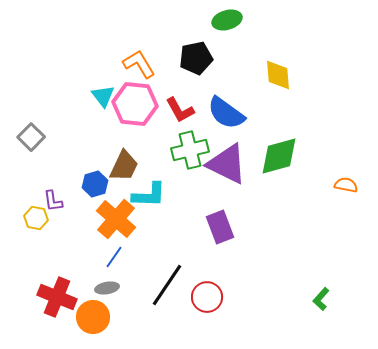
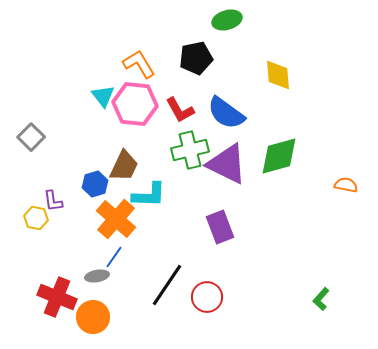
gray ellipse: moved 10 px left, 12 px up
